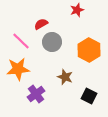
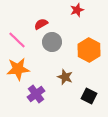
pink line: moved 4 px left, 1 px up
